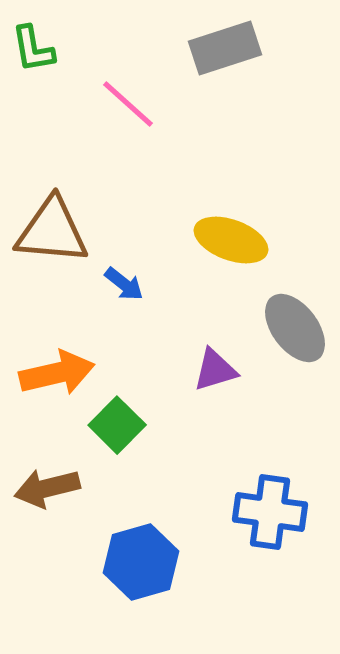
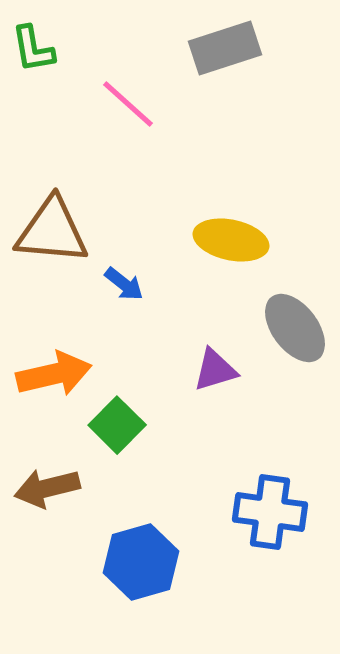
yellow ellipse: rotated 8 degrees counterclockwise
orange arrow: moved 3 px left, 1 px down
